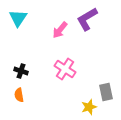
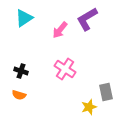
cyan triangle: moved 6 px right; rotated 24 degrees clockwise
orange semicircle: rotated 64 degrees counterclockwise
